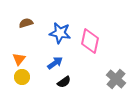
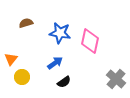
orange triangle: moved 8 px left
